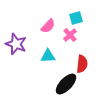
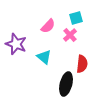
cyan triangle: moved 4 px left, 1 px down; rotated 42 degrees clockwise
black ellipse: rotated 30 degrees counterclockwise
